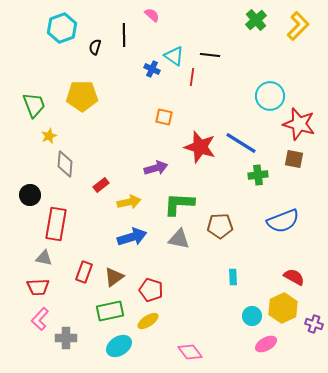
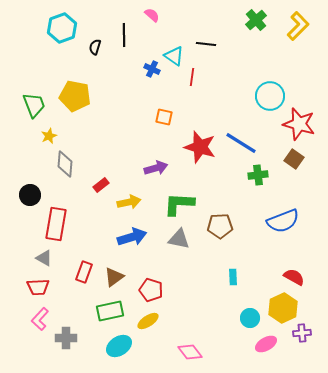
black line at (210, 55): moved 4 px left, 11 px up
yellow pentagon at (82, 96): moved 7 px left; rotated 12 degrees clockwise
brown square at (294, 159): rotated 24 degrees clockwise
gray triangle at (44, 258): rotated 18 degrees clockwise
cyan circle at (252, 316): moved 2 px left, 2 px down
purple cross at (314, 324): moved 12 px left, 9 px down; rotated 24 degrees counterclockwise
